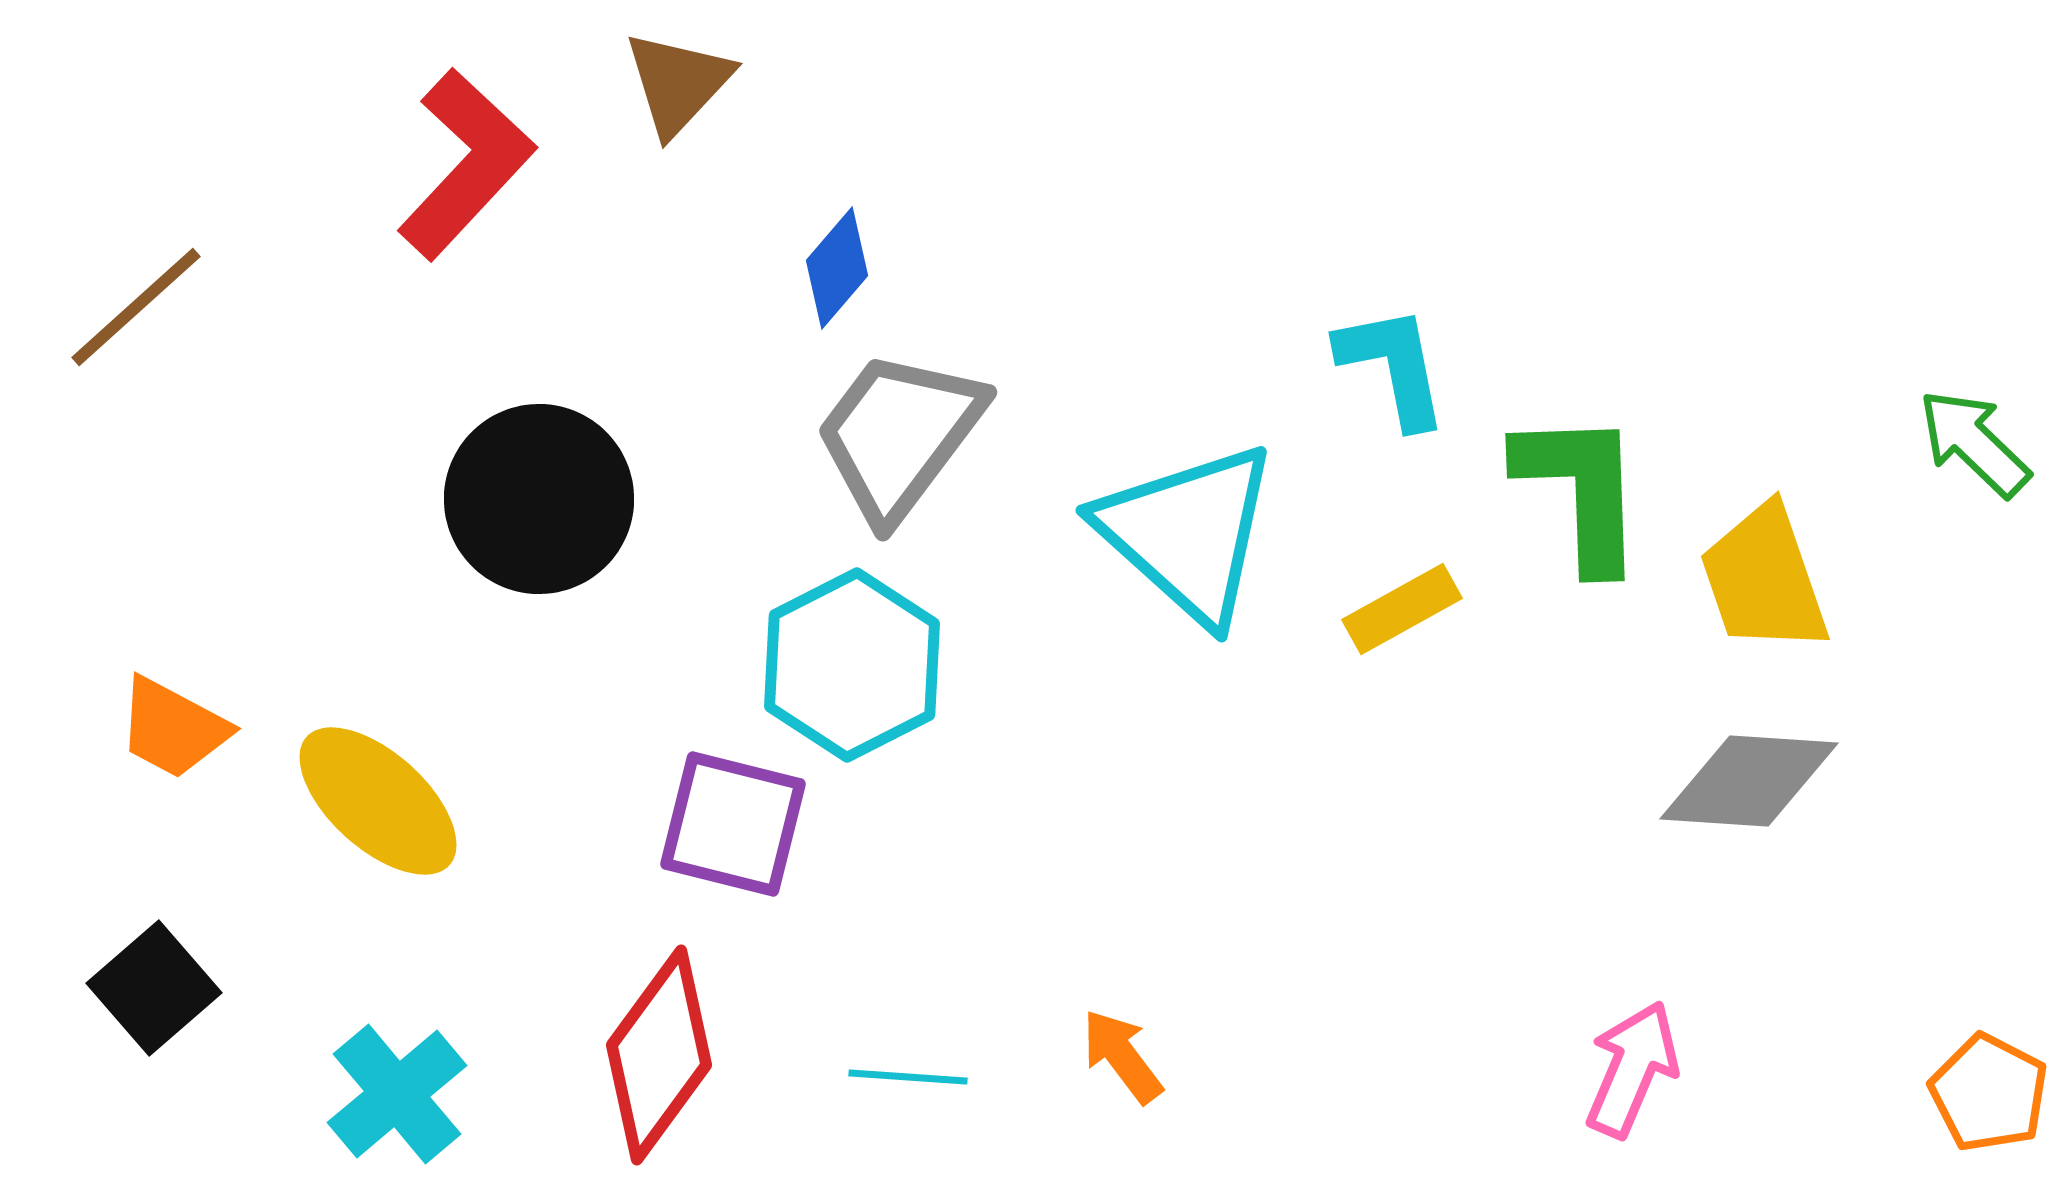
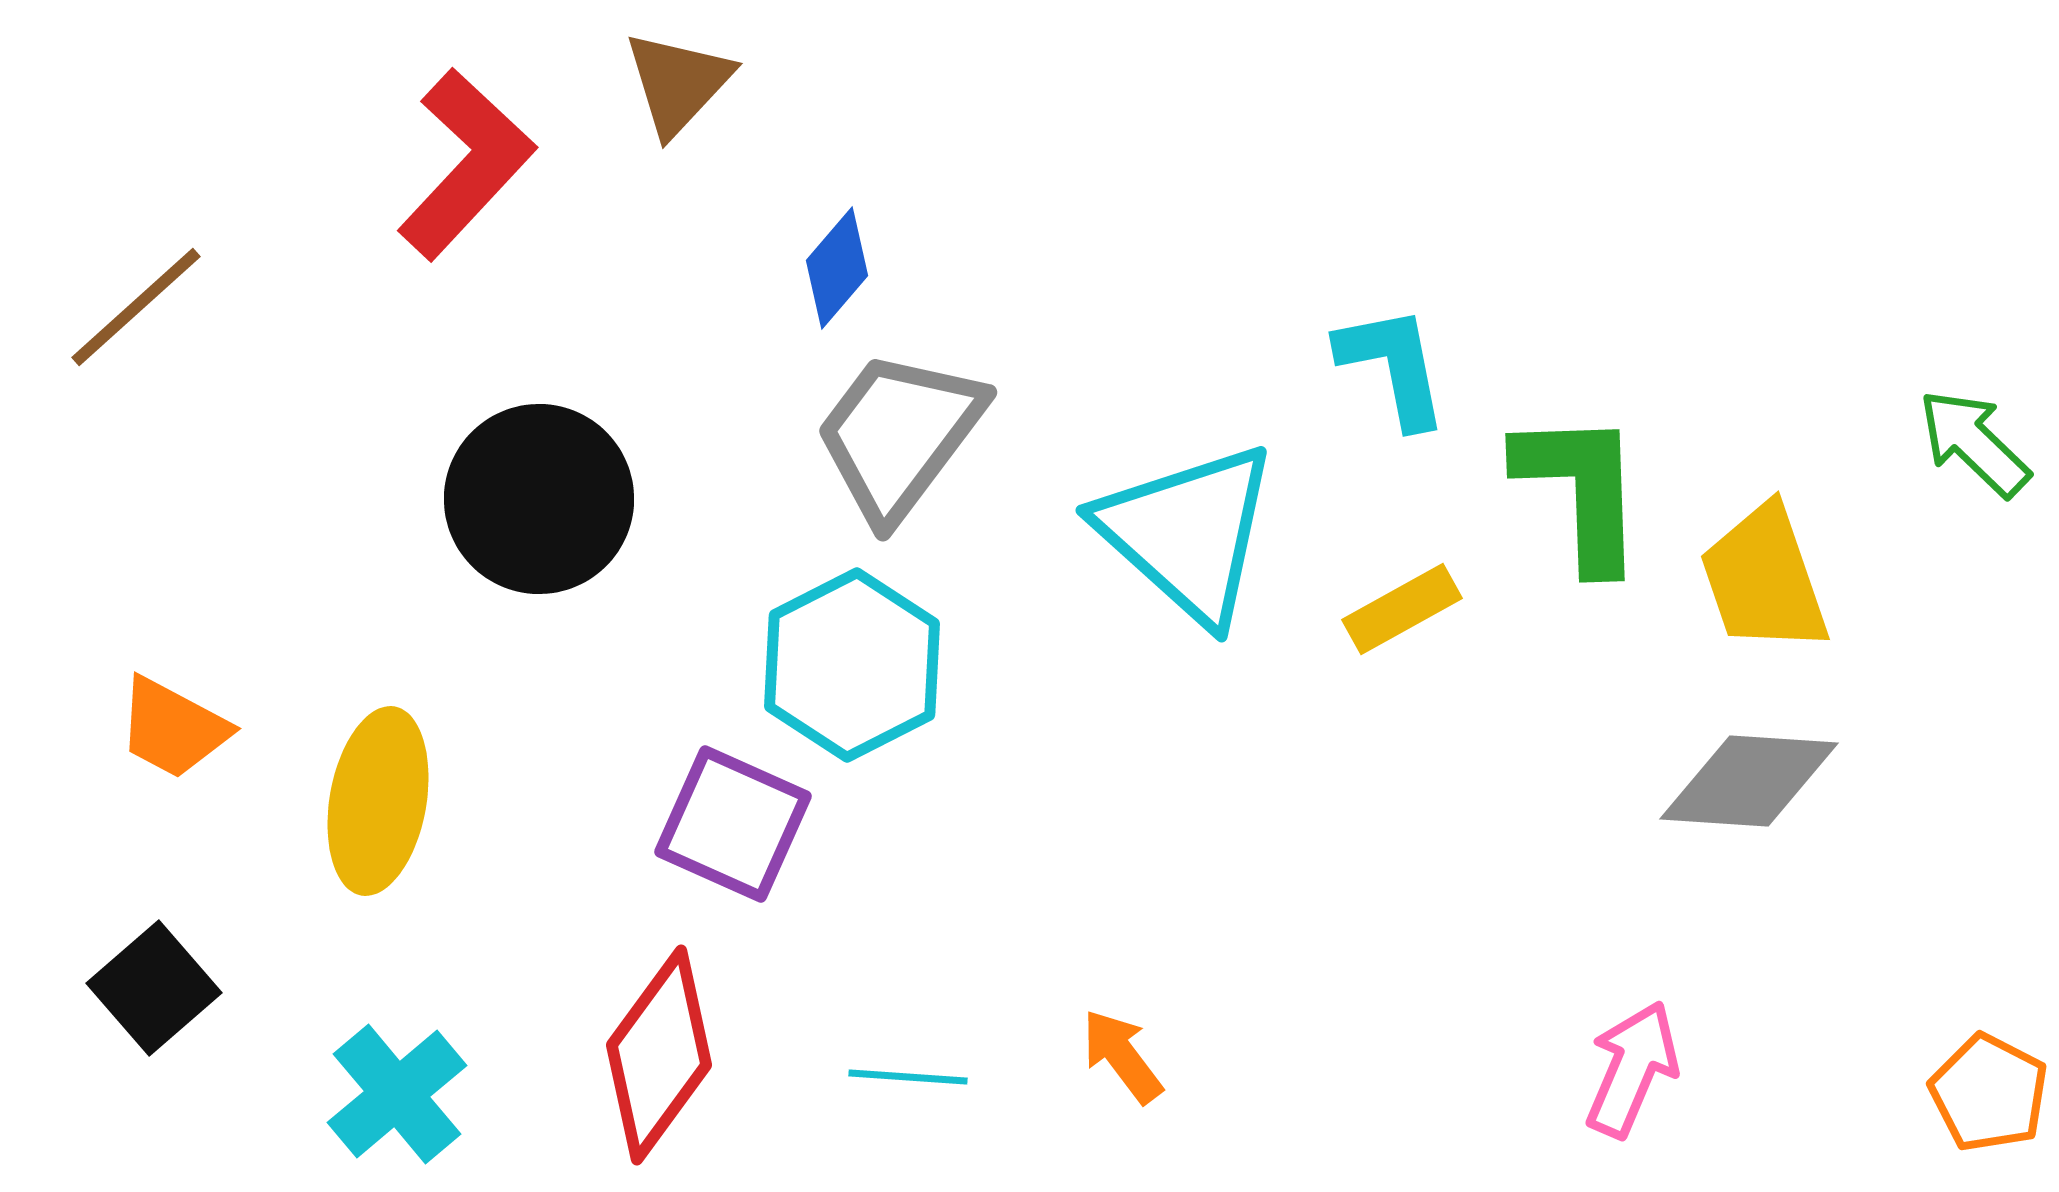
yellow ellipse: rotated 58 degrees clockwise
purple square: rotated 10 degrees clockwise
